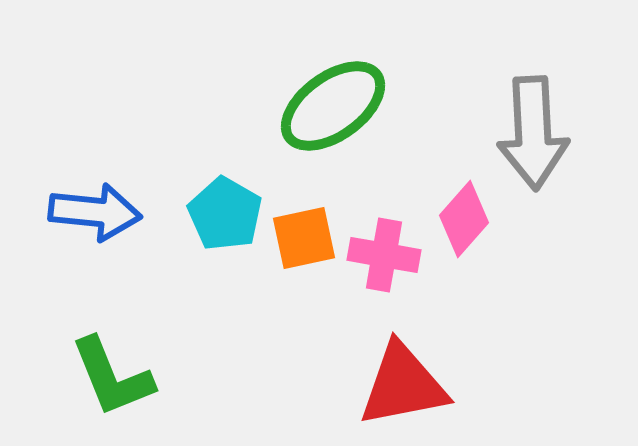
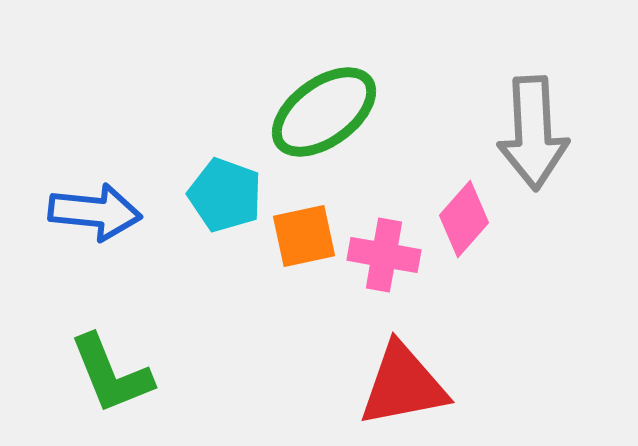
green ellipse: moved 9 px left, 6 px down
cyan pentagon: moved 19 px up; rotated 10 degrees counterclockwise
orange square: moved 2 px up
green L-shape: moved 1 px left, 3 px up
